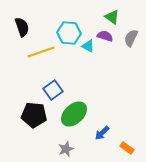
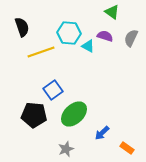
green triangle: moved 5 px up
